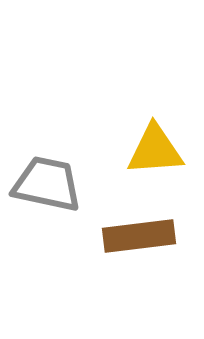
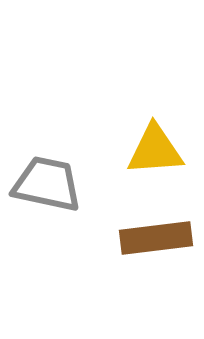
brown rectangle: moved 17 px right, 2 px down
